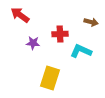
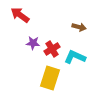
brown arrow: moved 12 px left, 5 px down
red cross: moved 8 px left, 15 px down; rotated 28 degrees counterclockwise
cyan L-shape: moved 6 px left, 6 px down
